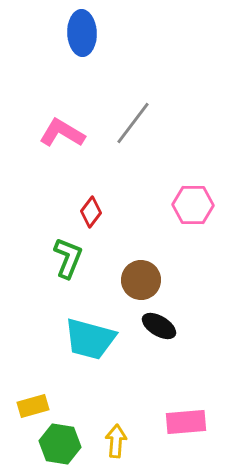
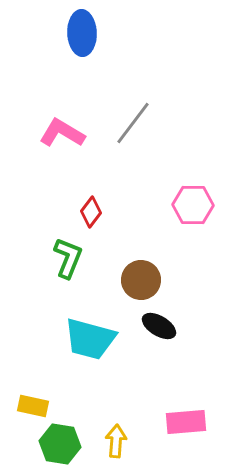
yellow rectangle: rotated 28 degrees clockwise
